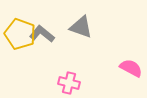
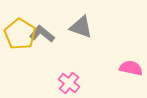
yellow pentagon: rotated 12 degrees clockwise
pink semicircle: rotated 15 degrees counterclockwise
pink cross: rotated 25 degrees clockwise
